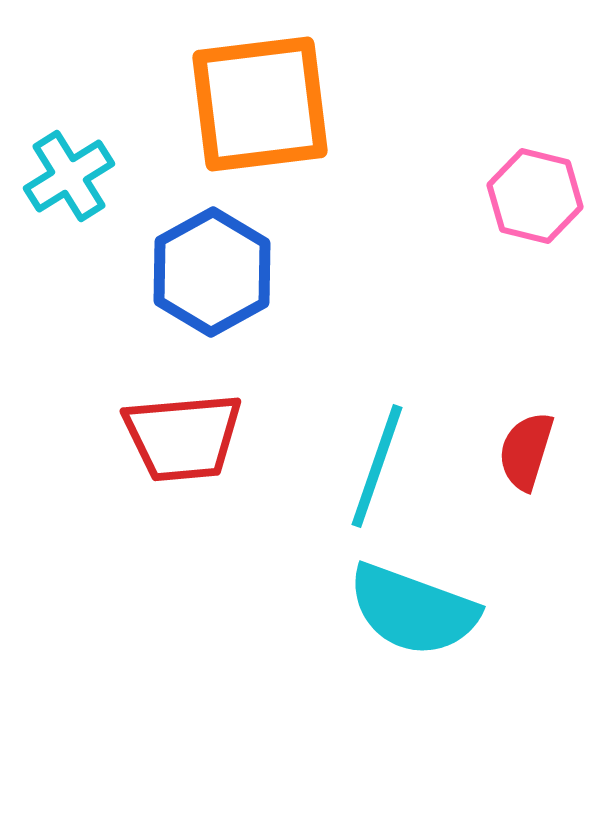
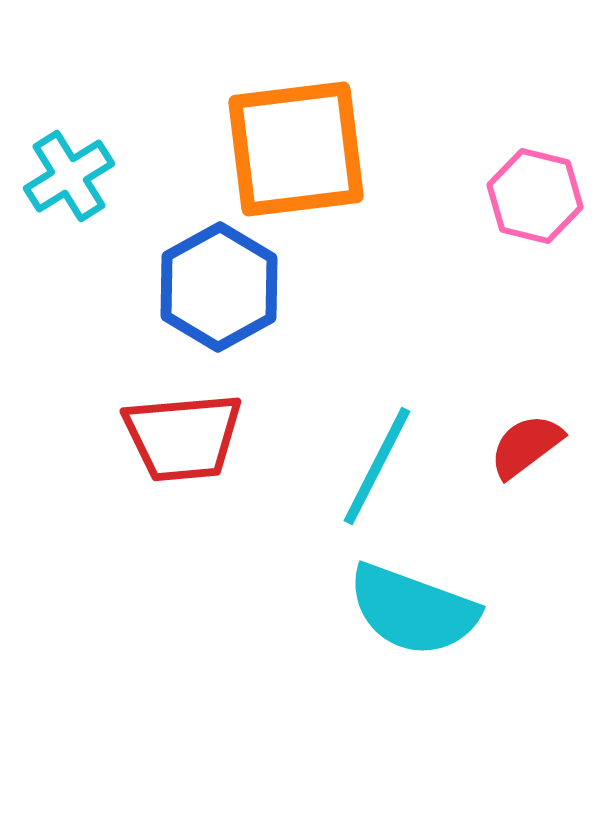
orange square: moved 36 px right, 45 px down
blue hexagon: moved 7 px right, 15 px down
red semicircle: moved 5 px up; rotated 36 degrees clockwise
cyan line: rotated 8 degrees clockwise
